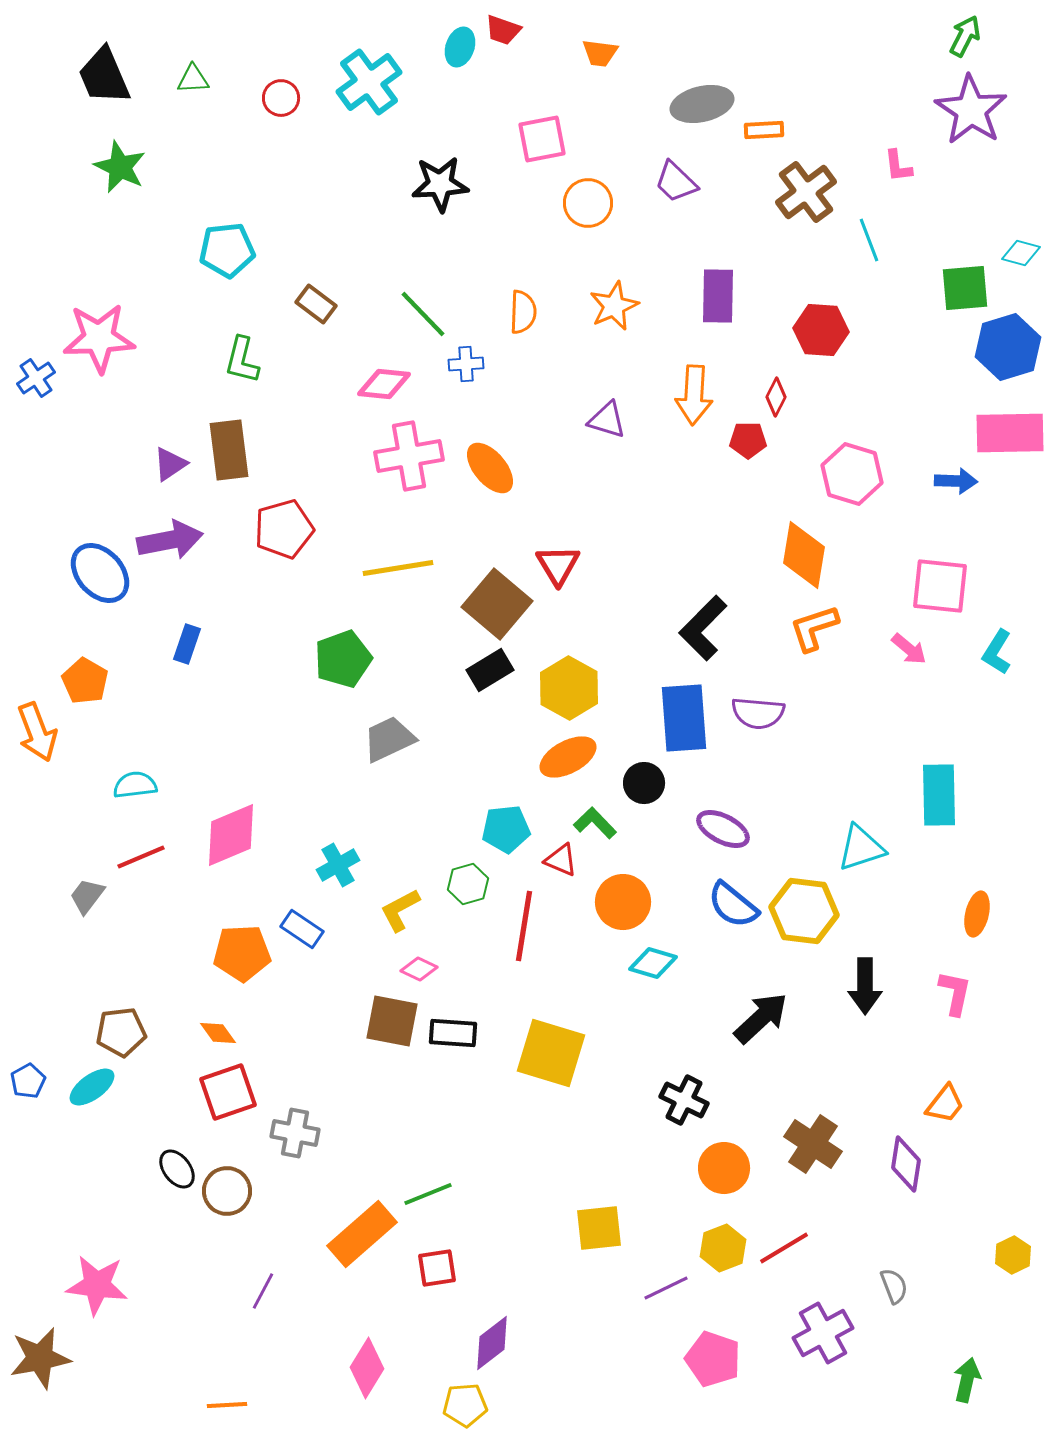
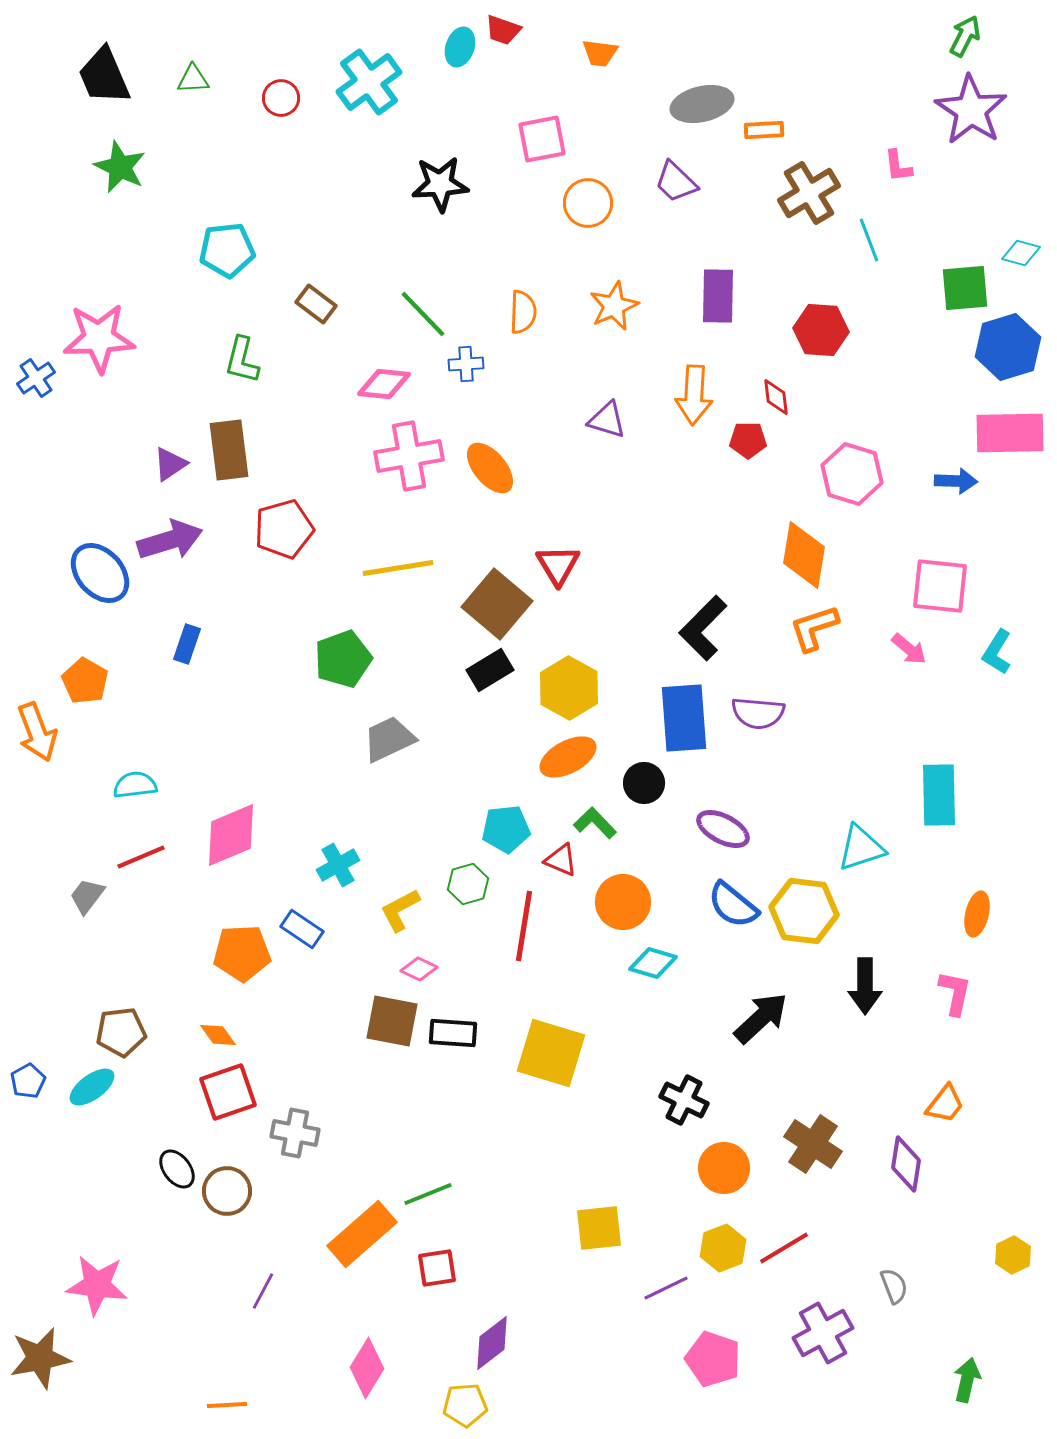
brown cross at (806, 192): moved 3 px right, 1 px down; rotated 6 degrees clockwise
red diamond at (776, 397): rotated 33 degrees counterclockwise
purple arrow at (170, 540): rotated 6 degrees counterclockwise
orange diamond at (218, 1033): moved 2 px down
